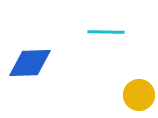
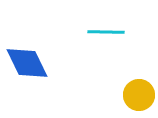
blue diamond: moved 3 px left; rotated 66 degrees clockwise
